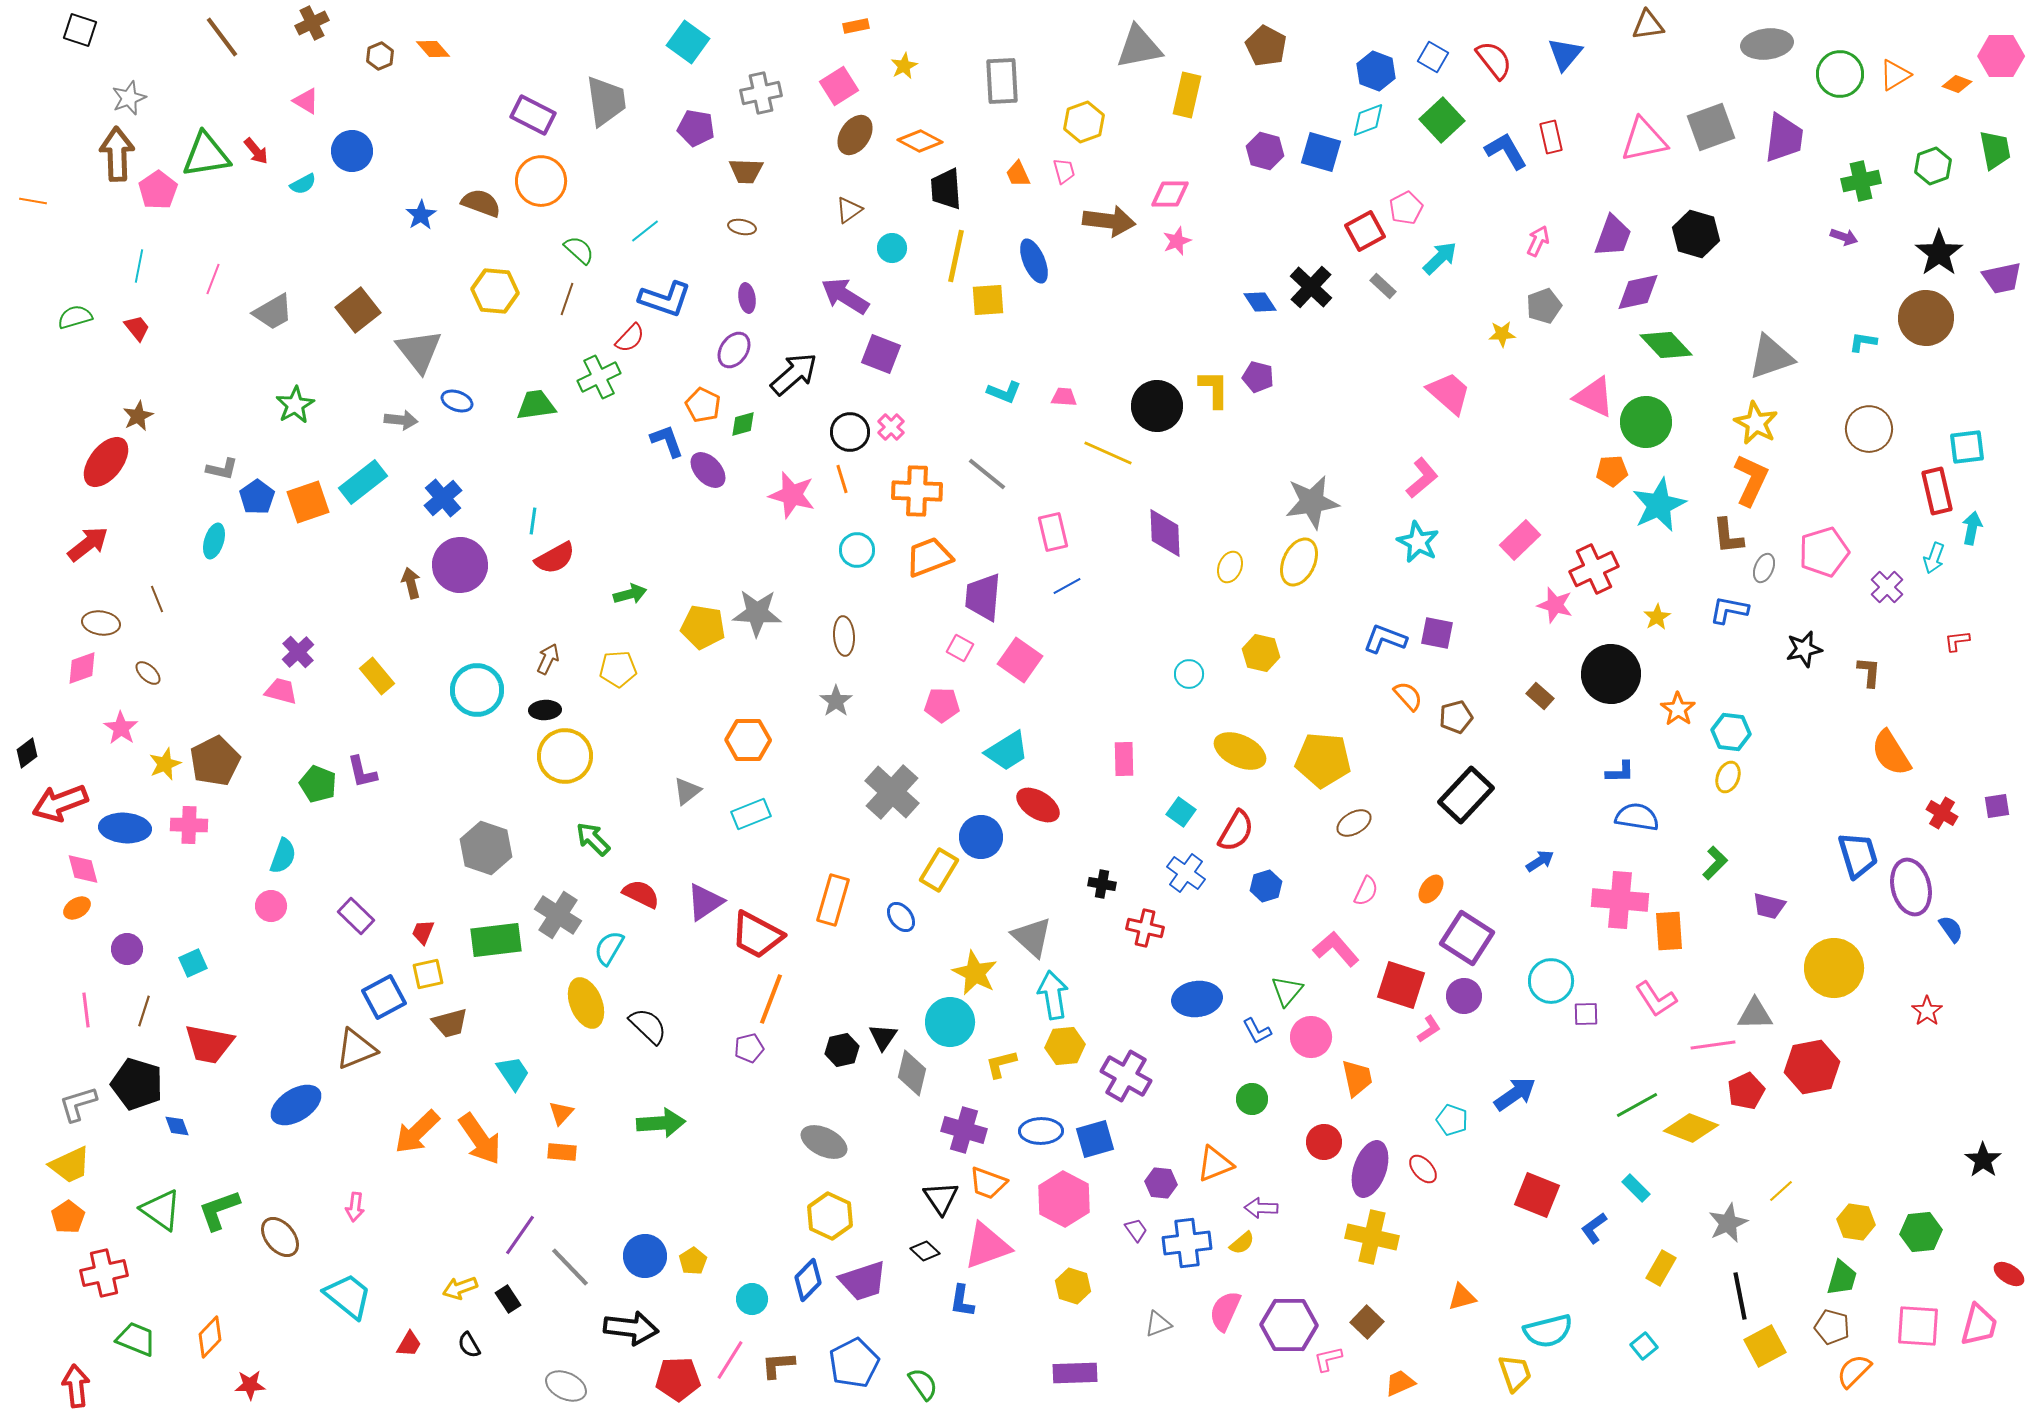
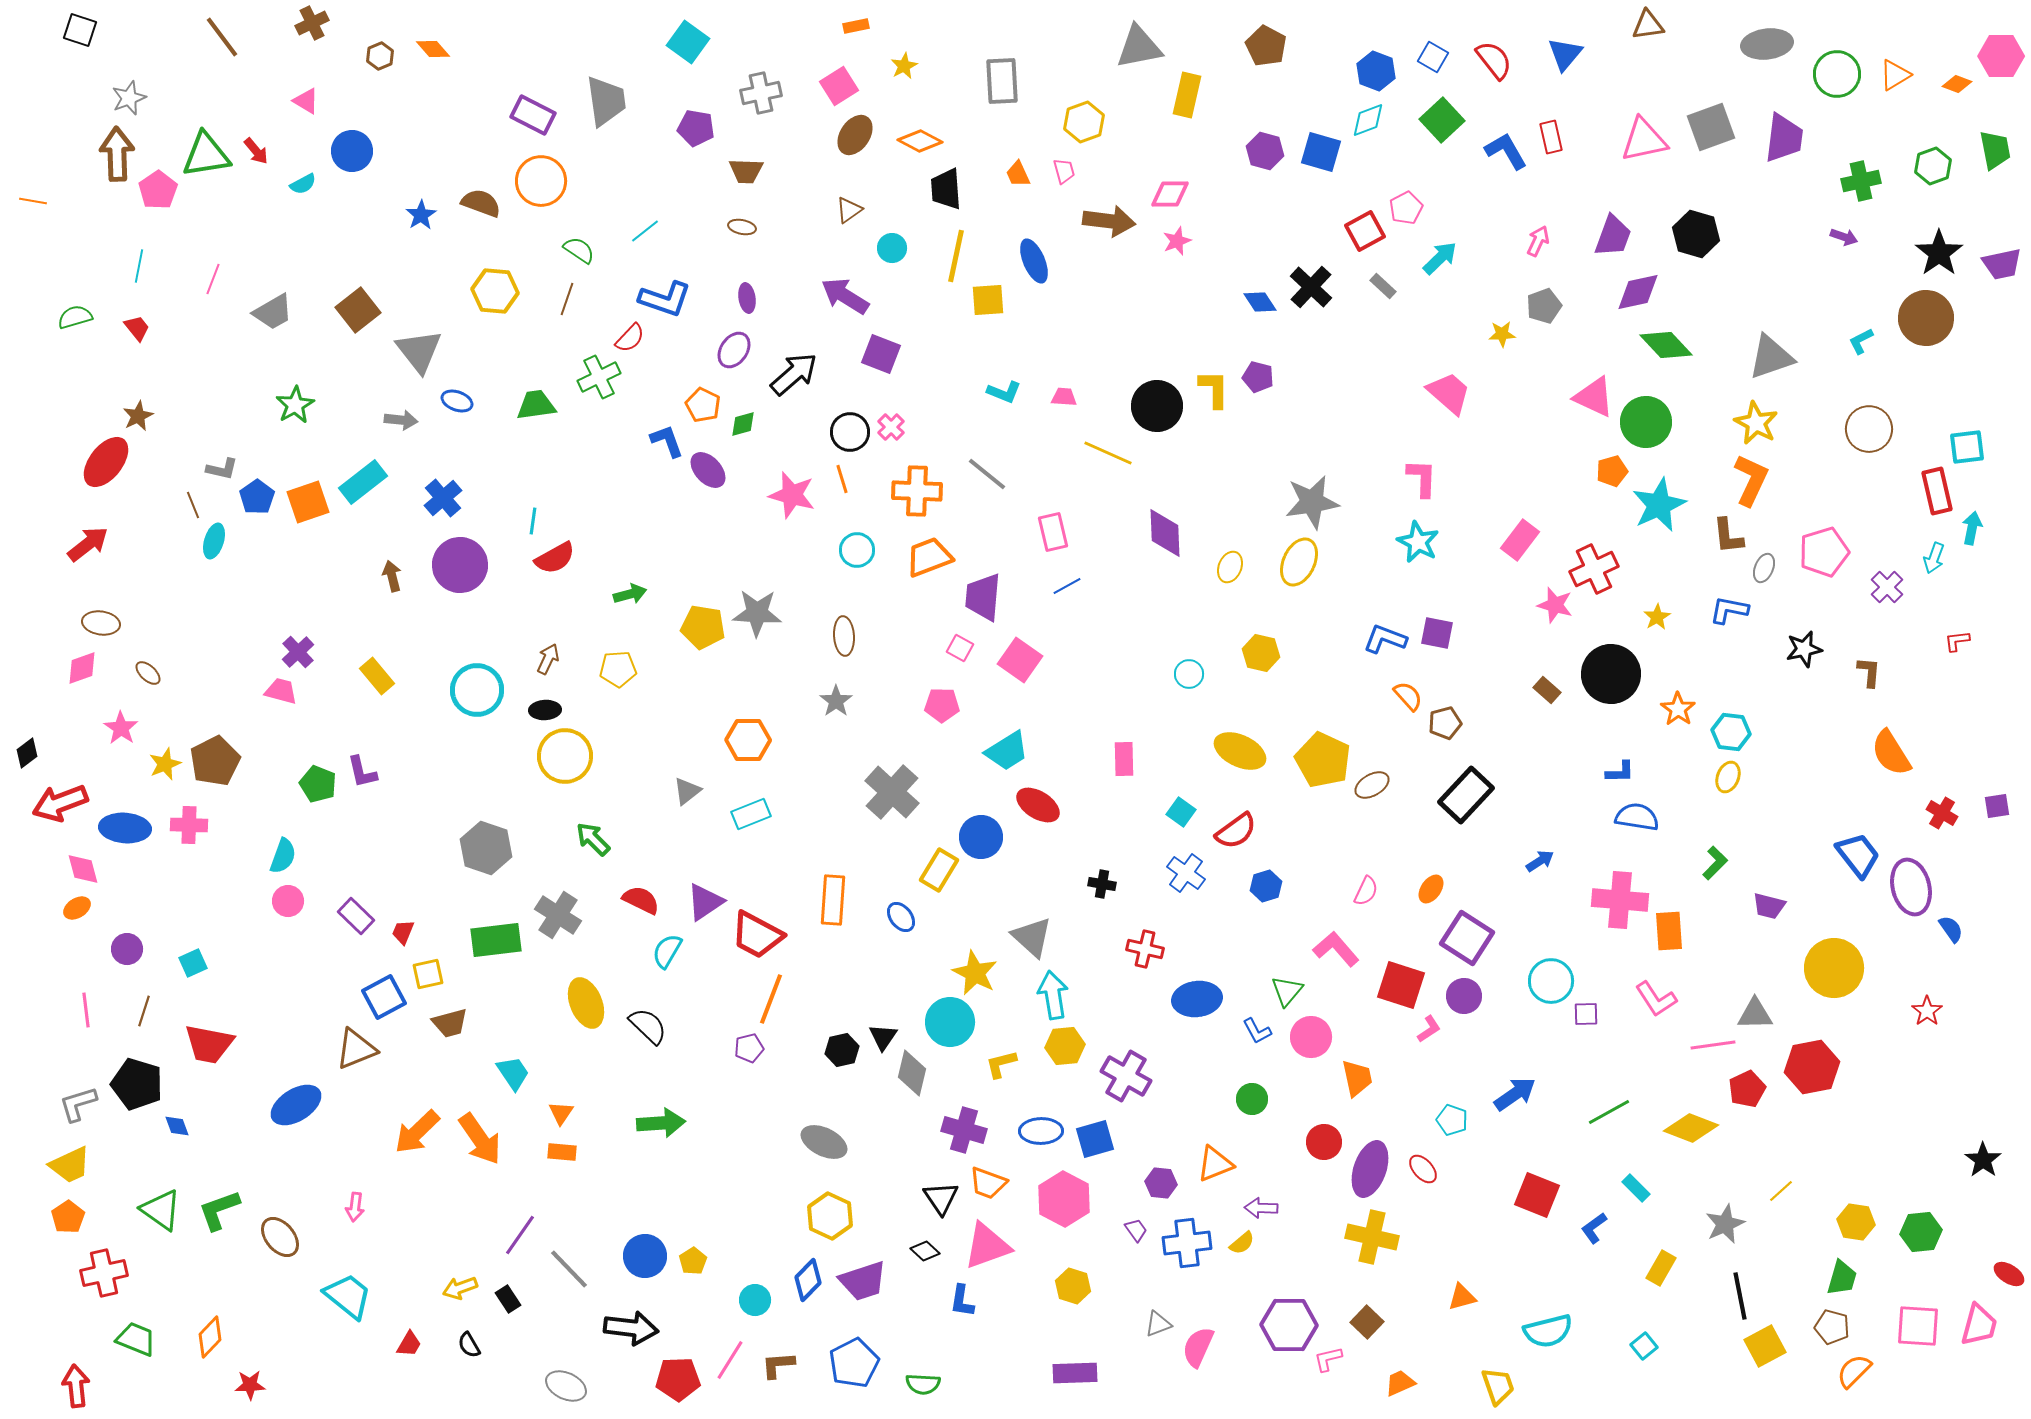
green circle at (1840, 74): moved 3 px left
green semicircle at (579, 250): rotated 8 degrees counterclockwise
purple trapezoid at (2002, 278): moved 14 px up
cyan L-shape at (1863, 342): moved 2 px left, 1 px up; rotated 36 degrees counterclockwise
orange pentagon at (1612, 471): rotated 12 degrees counterclockwise
pink L-shape at (1422, 478): rotated 48 degrees counterclockwise
pink rectangle at (1520, 540): rotated 9 degrees counterclockwise
brown arrow at (411, 583): moved 19 px left, 7 px up
brown line at (157, 599): moved 36 px right, 94 px up
brown rectangle at (1540, 696): moved 7 px right, 6 px up
brown pentagon at (1456, 717): moved 11 px left, 6 px down
yellow pentagon at (1323, 760): rotated 20 degrees clockwise
brown ellipse at (1354, 823): moved 18 px right, 38 px up
red semicircle at (1236, 831): rotated 24 degrees clockwise
blue trapezoid at (1858, 855): rotated 21 degrees counterclockwise
red semicircle at (641, 894): moved 6 px down
orange rectangle at (833, 900): rotated 12 degrees counterclockwise
pink circle at (271, 906): moved 17 px right, 5 px up
red cross at (1145, 928): moved 21 px down
red trapezoid at (423, 932): moved 20 px left
cyan semicircle at (609, 948): moved 58 px right, 3 px down
red pentagon at (1746, 1091): moved 1 px right, 2 px up
green line at (1637, 1105): moved 28 px left, 7 px down
orange triangle at (561, 1113): rotated 8 degrees counterclockwise
gray star at (1728, 1223): moved 3 px left, 1 px down
gray line at (570, 1267): moved 1 px left, 2 px down
cyan circle at (752, 1299): moved 3 px right, 1 px down
pink semicircle at (1225, 1311): moved 27 px left, 36 px down
yellow trapezoid at (1515, 1373): moved 17 px left, 13 px down
green semicircle at (923, 1384): rotated 128 degrees clockwise
